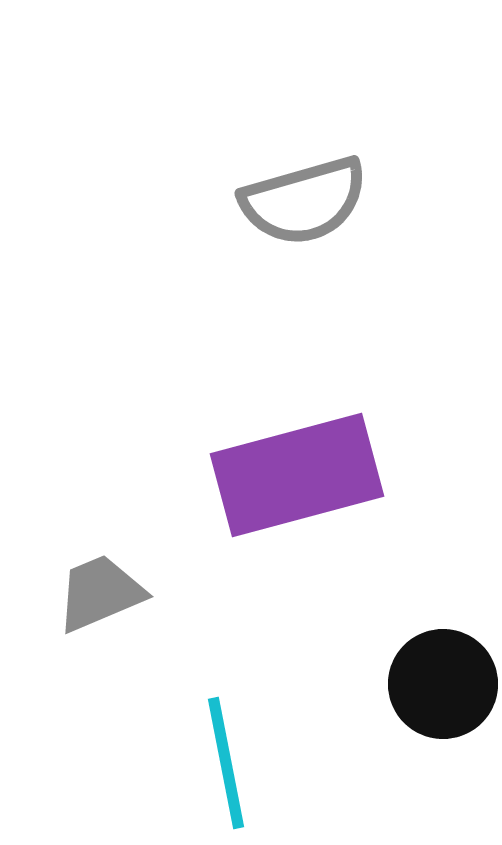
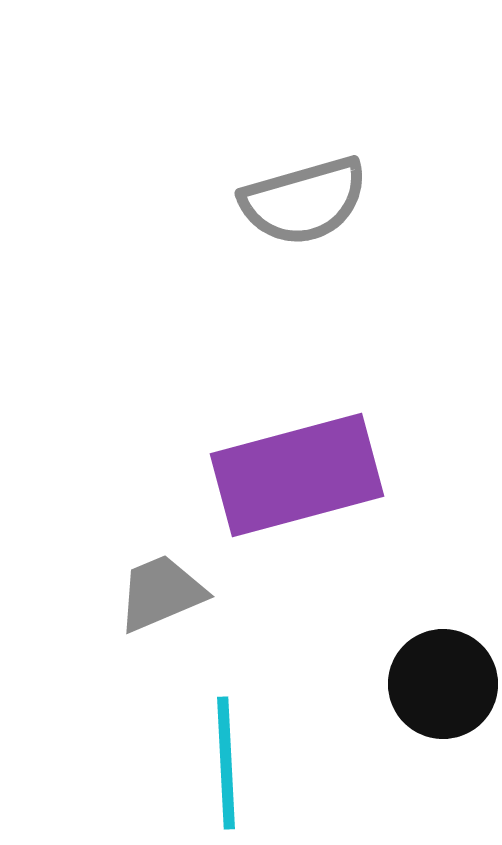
gray trapezoid: moved 61 px right
cyan line: rotated 8 degrees clockwise
